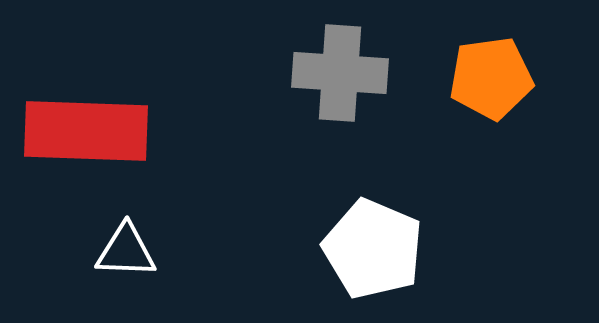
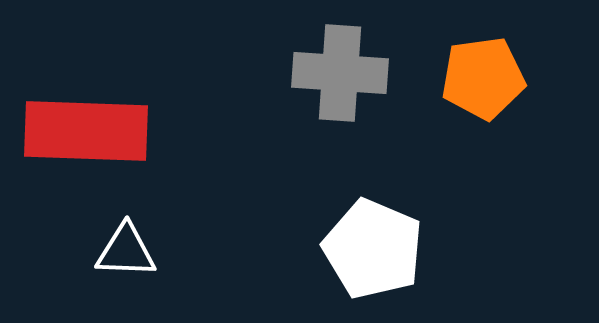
orange pentagon: moved 8 px left
